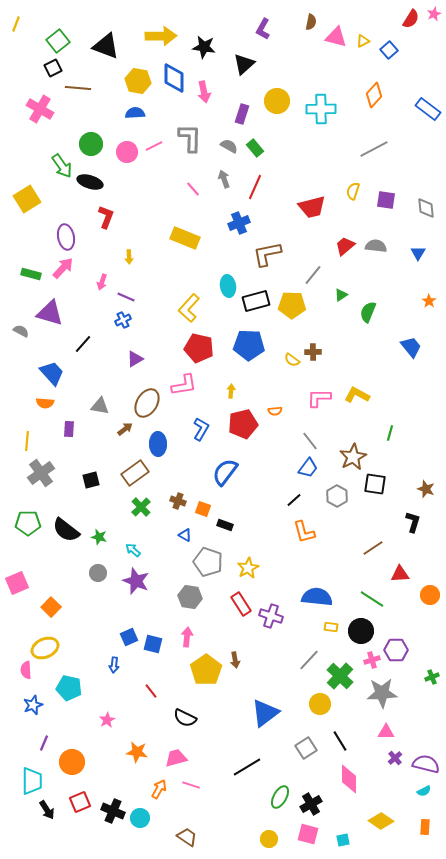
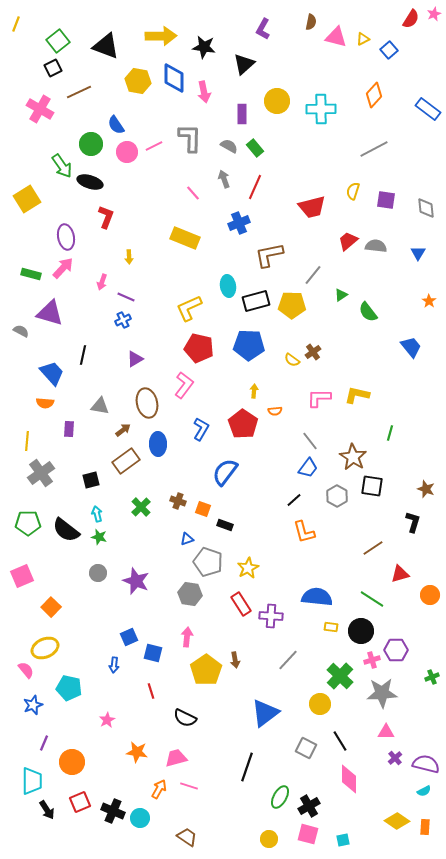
yellow triangle at (363, 41): moved 2 px up
brown line at (78, 88): moved 1 px right, 4 px down; rotated 30 degrees counterclockwise
blue semicircle at (135, 113): moved 19 px left, 12 px down; rotated 120 degrees counterclockwise
purple rectangle at (242, 114): rotated 18 degrees counterclockwise
pink line at (193, 189): moved 4 px down
red trapezoid at (345, 246): moved 3 px right, 5 px up
brown L-shape at (267, 254): moved 2 px right, 1 px down
yellow L-shape at (189, 308): rotated 24 degrees clockwise
green semicircle at (368, 312): rotated 60 degrees counterclockwise
black line at (83, 344): moved 11 px down; rotated 30 degrees counterclockwise
brown cross at (313, 352): rotated 35 degrees counterclockwise
pink L-shape at (184, 385): rotated 44 degrees counterclockwise
yellow arrow at (231, 391): moved 23 px right
yellow L-shape at (357, 395): rotated 15 degrees counterclockwise
brown ellipse at (147, 403): rotated 44 degrees counterclockwise
red pentagon at (243, 424): rotated 24 degrees counterclockwise
brown arrow at (125, 429): moved 2 px left, 1 px down
brown star at (353, 457): rotated 12 degrees counterclockwise
brown rectangle at (135, 473): moved 9 px left, 12 px up
black square at (375, 484): moved 3 px left, 2 px down
blue triangle at (185, 535): moved 2 px right, 4 px down; rotated 48 degrees counterclockwise
cyan arrow at (133, 550): moved 36 px left, 36 px up; rotated 35 degrees clockwise
red triangle at (400, 574): rotated 12 degrees counterclockwise
pink square at (17, 583): moved 5 px right, 7 px up
gray hexagon at (190, 597): moved 3 px up
purple cross at (271, 616): rotated 15 degrees counterclockwise
blue square at (153, 644): moved 9 px down
gray line at (309, 660): moved 21 px left
pink semicircle at (26, 670): rotated 144 degrees clockwise
red line at (151, 691): rotated 21 degrees clockwise
gray square at (306, 748): rotated 30 degrees counterclockwise
black line at (247, 767): rotated 40 degrees counterclockwise
pink line at (191, 785): moved 2 px left, 1 px down
black cross at (311, 804): moved 2 px left, 2 px down
yellow diamond at (381, 821): moved 16 px right
